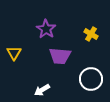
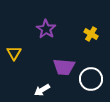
purple trapezoid: moved 4 px right, 11 px down
